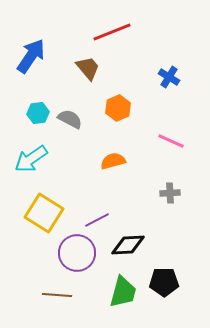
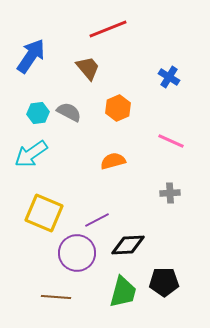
red line: moved 4 px left, 3 px up
gray semicircle: moved 1 px left, 7 px up
cyan arrow: moved 5 px up
yellow square: rotated 9 degrees counterclockwise
brown line: moved 1 px left, 2 px down
